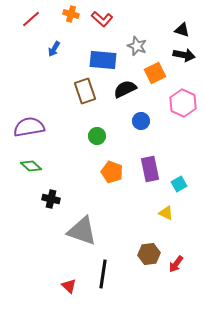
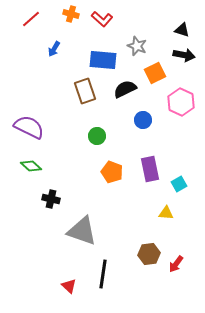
pink hexagon: moved 2 px left, 1 px up
blue circle: moved 2 px right, 1 px up
purple semicircle: rotated 36 degrees clockwise
yellow triangle: rotated 21 degrees counterclockwise
